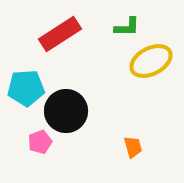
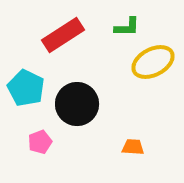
red rectangle: moved 3 px right, 1 px down
yellow ellipse: moved 2 px right, 1 px down
cyan pentagon: rotated 30 degrees clockwise
black circle: moved 11 px right, 7 px up
orange trapezoid: rotated 70 degrees counterclockwise
